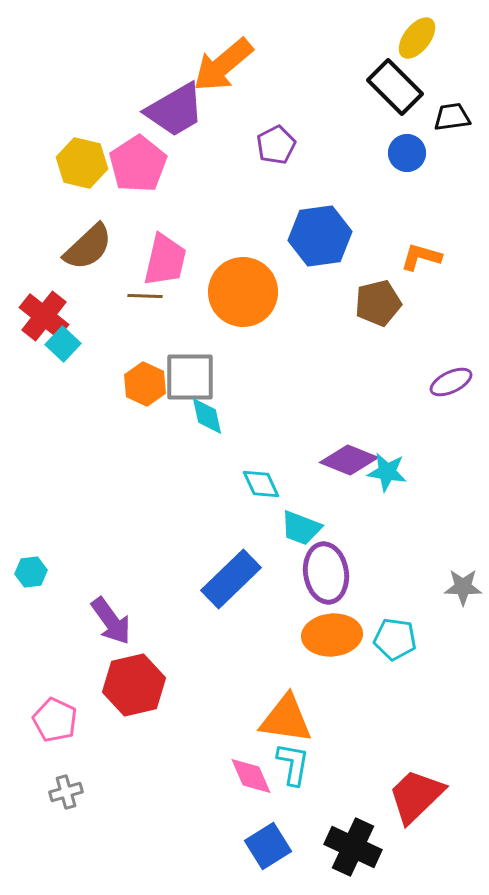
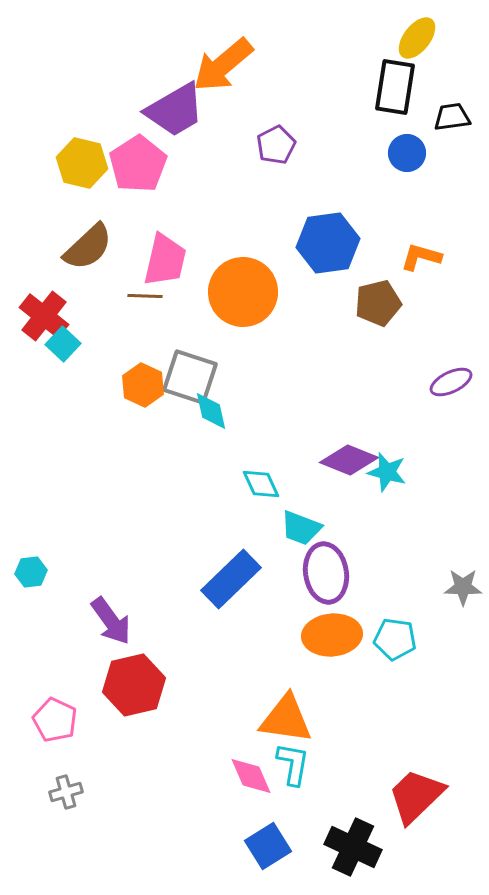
black rectangle at (395, 87): rotated 54 degrees clockwise
blue hexagon at (320, 236): moved 8 px right, 7 px down
gray square at (190, 377): rotated 18 degrees clockwise
orange hexagon at (145, 384): moved 2 px left, 1 px down
cyan diamond at (207, 416): moved 4 px right, 5 px up
cyan star at (387, 472): rotated 6 degrees clockwise
